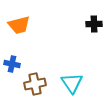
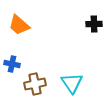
orange trapezoid: rotated 55 degrees clockwise
